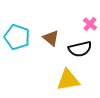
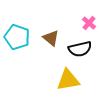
pink cross: moved 1 px left, 1 px up
